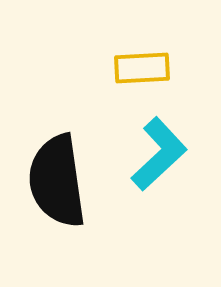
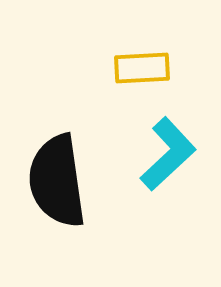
cyan L-shape: moved 9 px right
